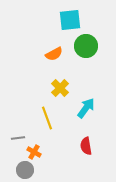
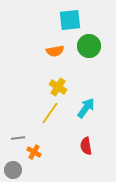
green circle: moved 3 px right
orange semicircle: moved 1 px right, 3 px up; rotated 18 degrees clockwise
yellow cross: moved 2 px left, 1 px up; rotated 12 degrees counterclockwise
yellow line: moved 3 px right, 5 px up; rotated 55 degrees clockwise
gray circle: moved 12 px left
